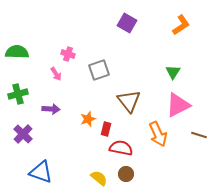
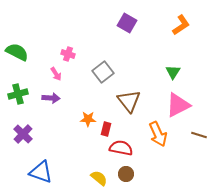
green semicircle: rotated 25 degrees clockwise
gray square: moved 4 px right, 2 px down; rotated 20 degrees counterclockwise
purple arrow: moved 11 px up
orange star: rotated 21 degrees clockwise
